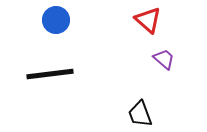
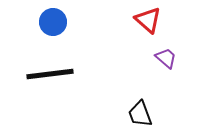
blue circle: moved 3 px left, 2 px down
purple trapezoid: moved 2 px right, 1 px up
